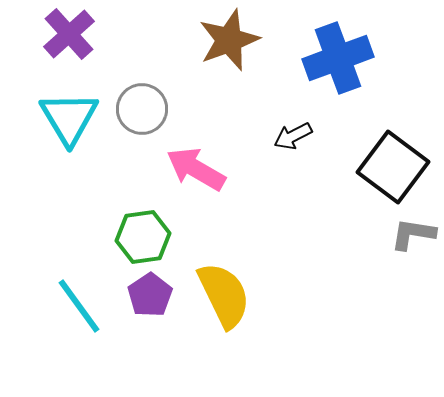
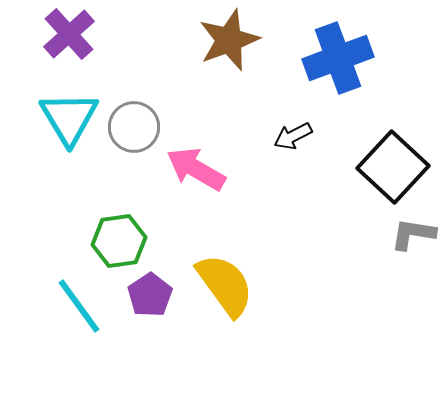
gray circle: moved 8 px left, 18 px down
black square: rotated 6 degrees clockwise
green hexagon: moved 24 px left, 4 px down
yellow semicircle: moved 1 px right, 10 px up; rotated 10 degrees counterclockwise
